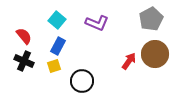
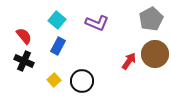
yellow square: moved 14 px down; rotated 24 degrees counterclockwise
